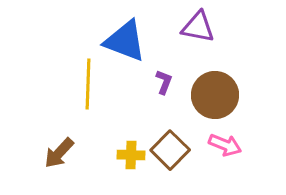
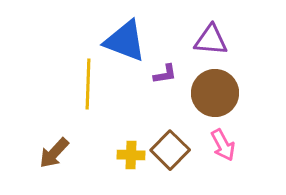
purple triangle: moved 13 px right, 13 px down; rotated 6 degrees counterclockwise
purple L-shape: moved 1 px right, 8 px up; rotated 60 degrees clockwise
brown circle: moved 2 px up
pink arrow: moved 2 px left; rotated 40 degrees clockwise
brown arrow: moved 5 px left
